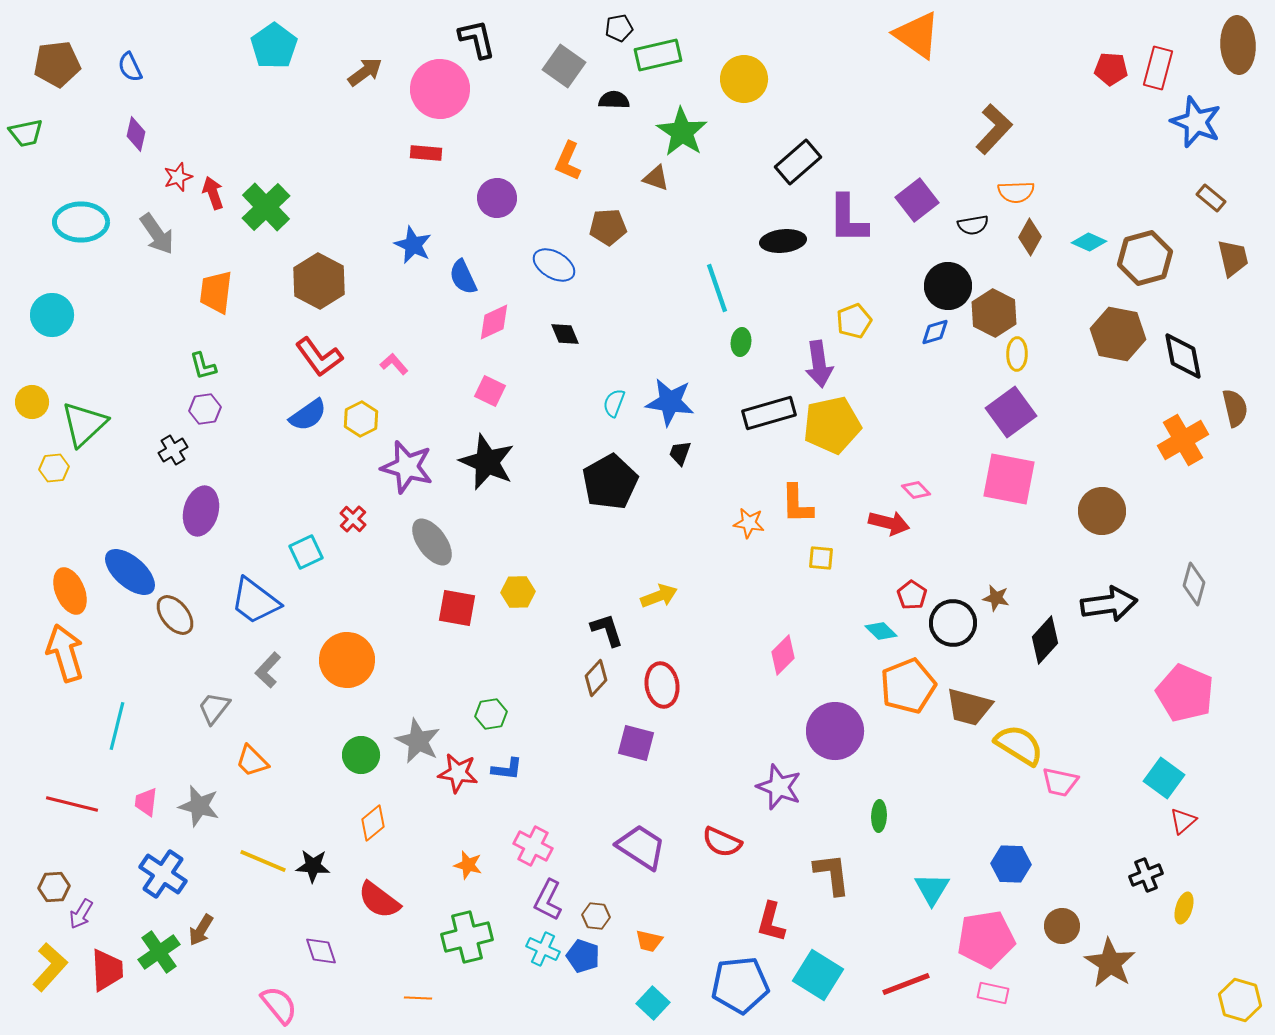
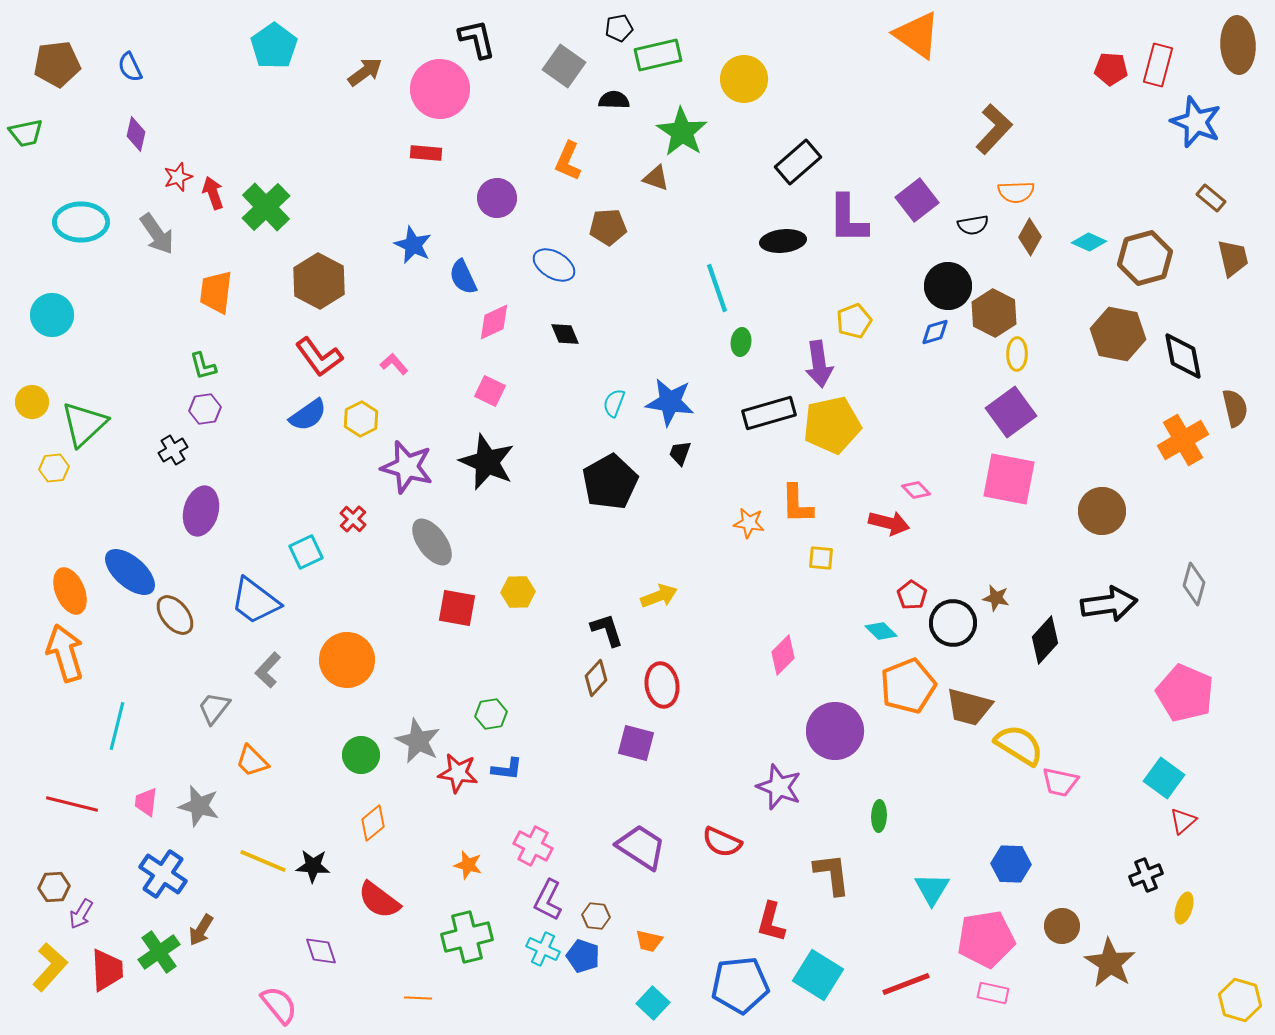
red rectangle at (1158, 68): moved 3 px up
